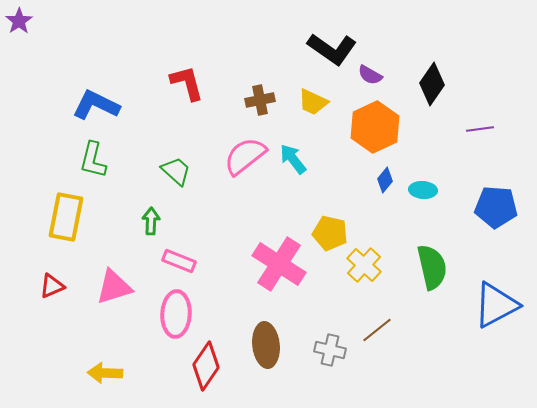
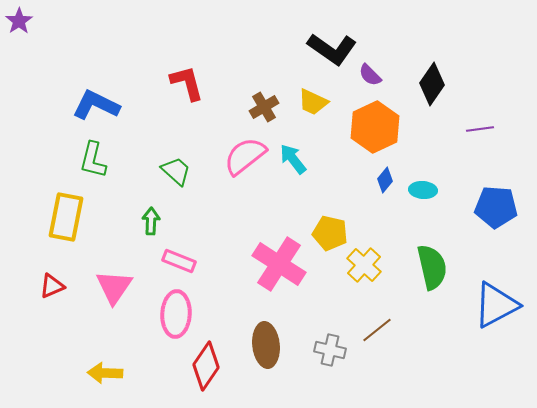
purple semicircle: rotated 15 degrees clockwise
brown cross: moved 4 px right, 7 px down; rotated 20 degrees counterclockwise
pink triangle: rotated 39 degrees counterclockwise
